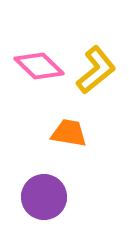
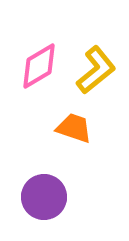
pink diamond: rotated 75 degrees counterclockwise
orange trapezoid: moved 5 px right, 5 px up; rotated 9 degrees clockwise
